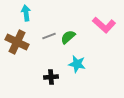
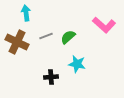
gray line: moved 3 px left
